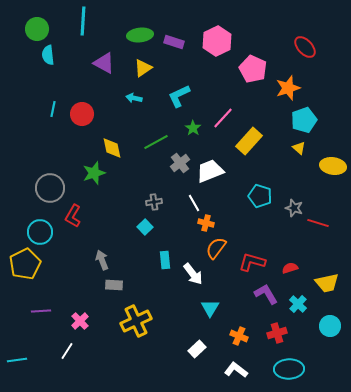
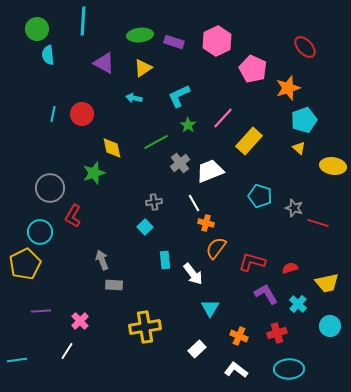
cyan line at (53, 109): moved 5 px down
green star at (193, 128): moved 5 px left, 3 px up
yellow cross at (136, 321): moved 9 px right, 6 px down; rotated 16 degrees clockwise
